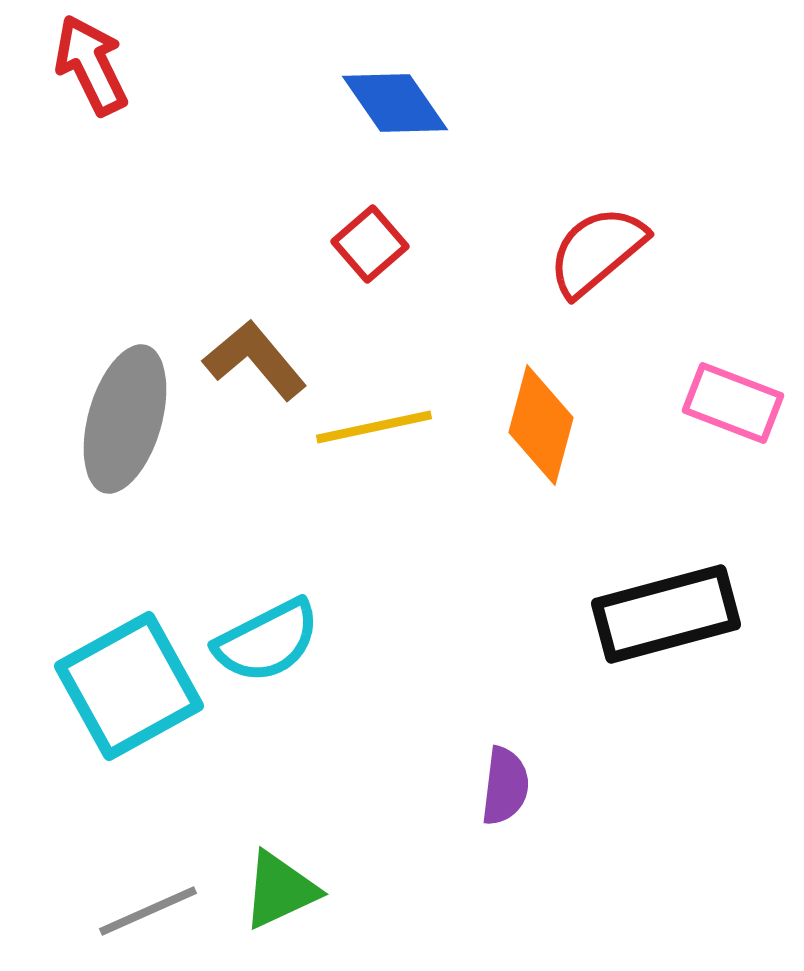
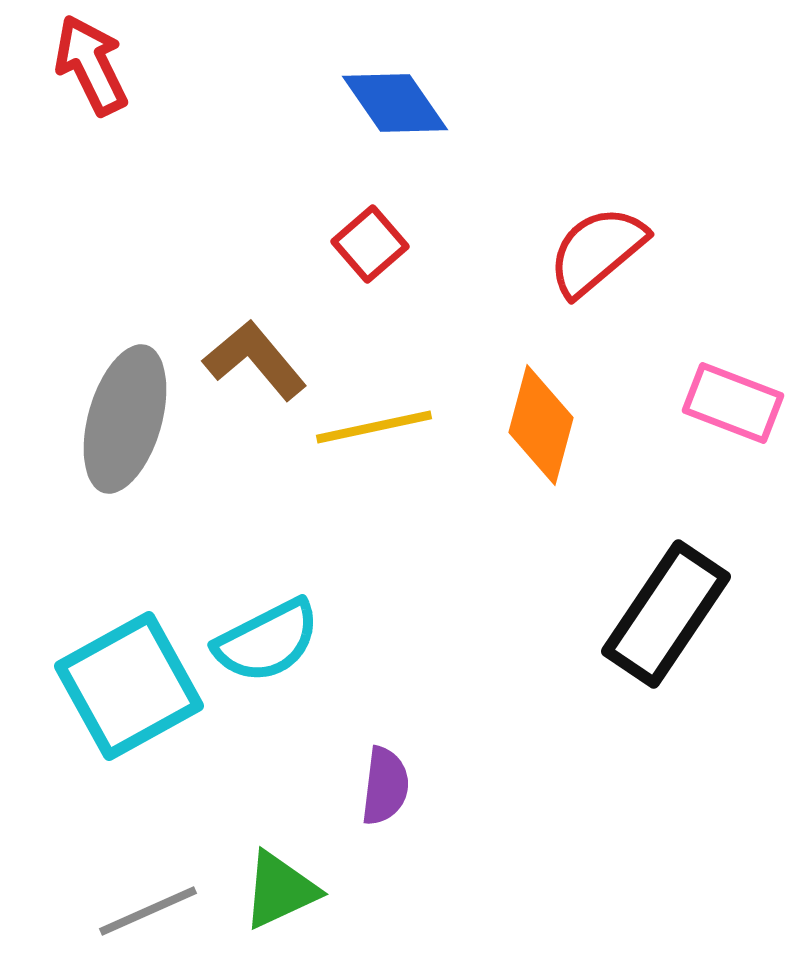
black rectangle: rotated 41 degrees counterclockwise
purple semicircle: moved 120 px left
